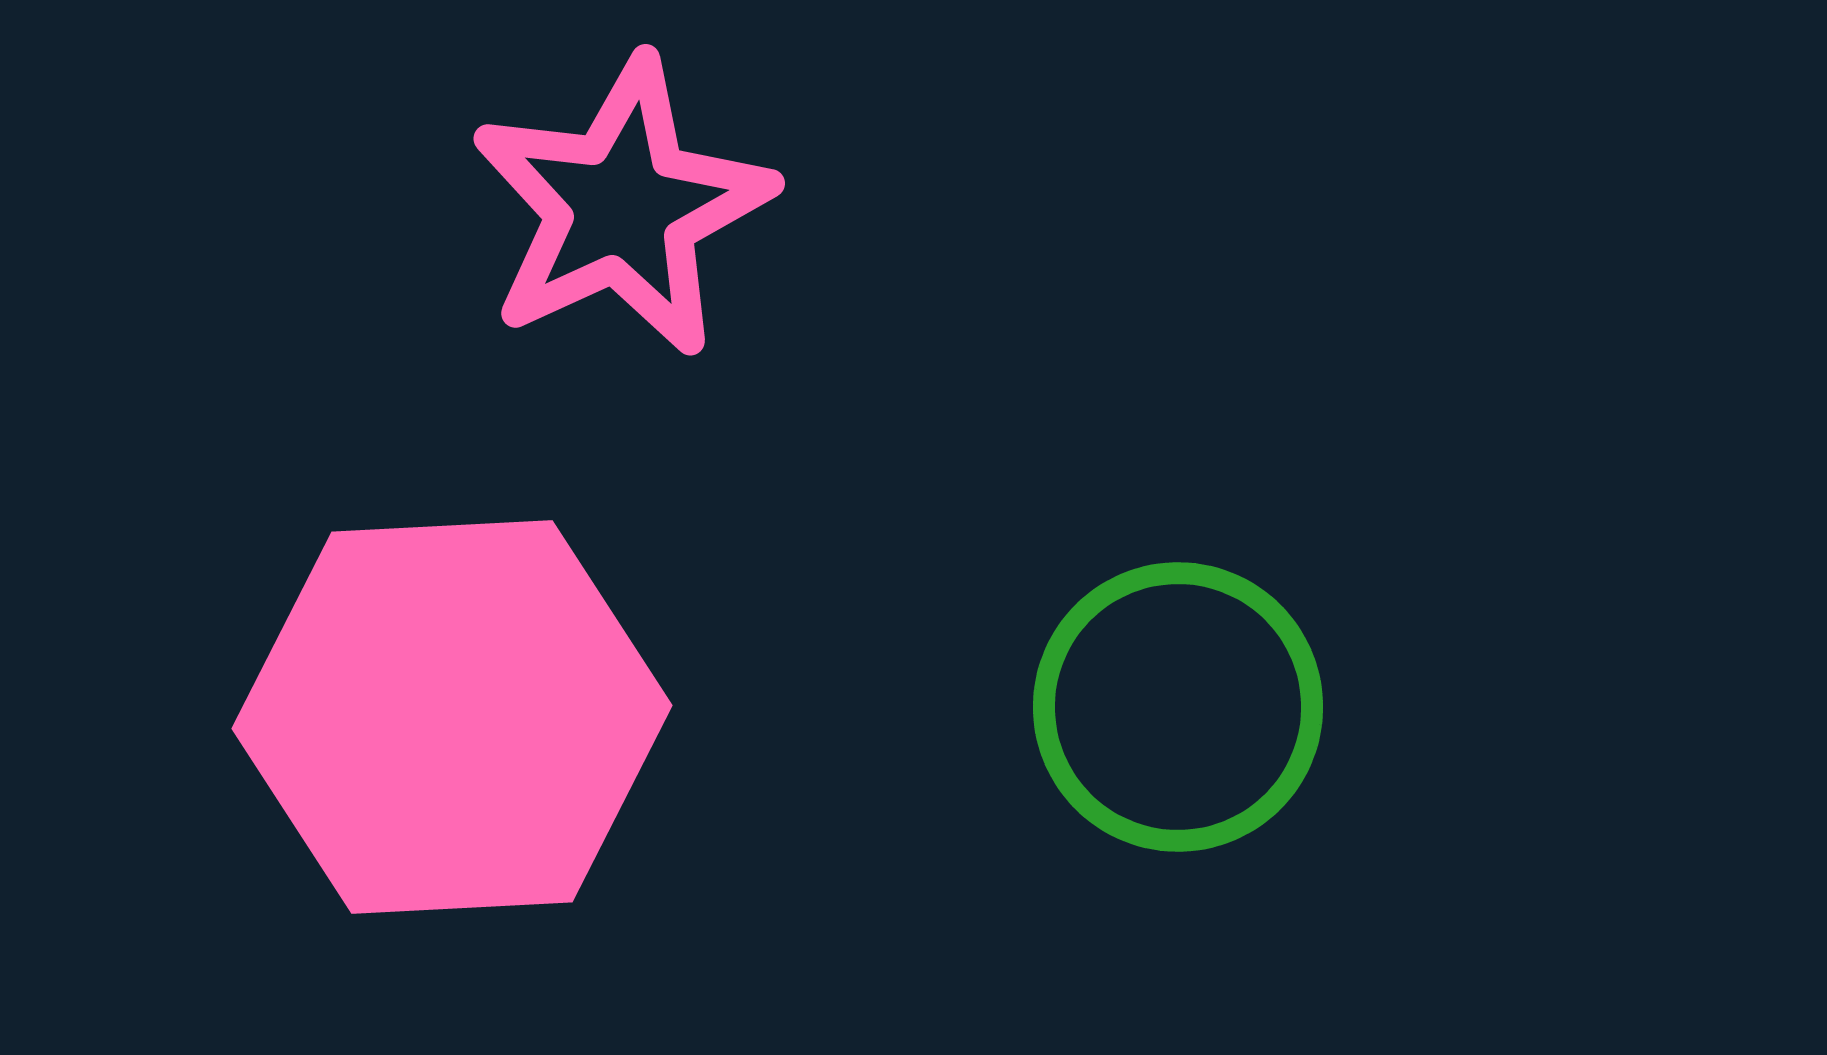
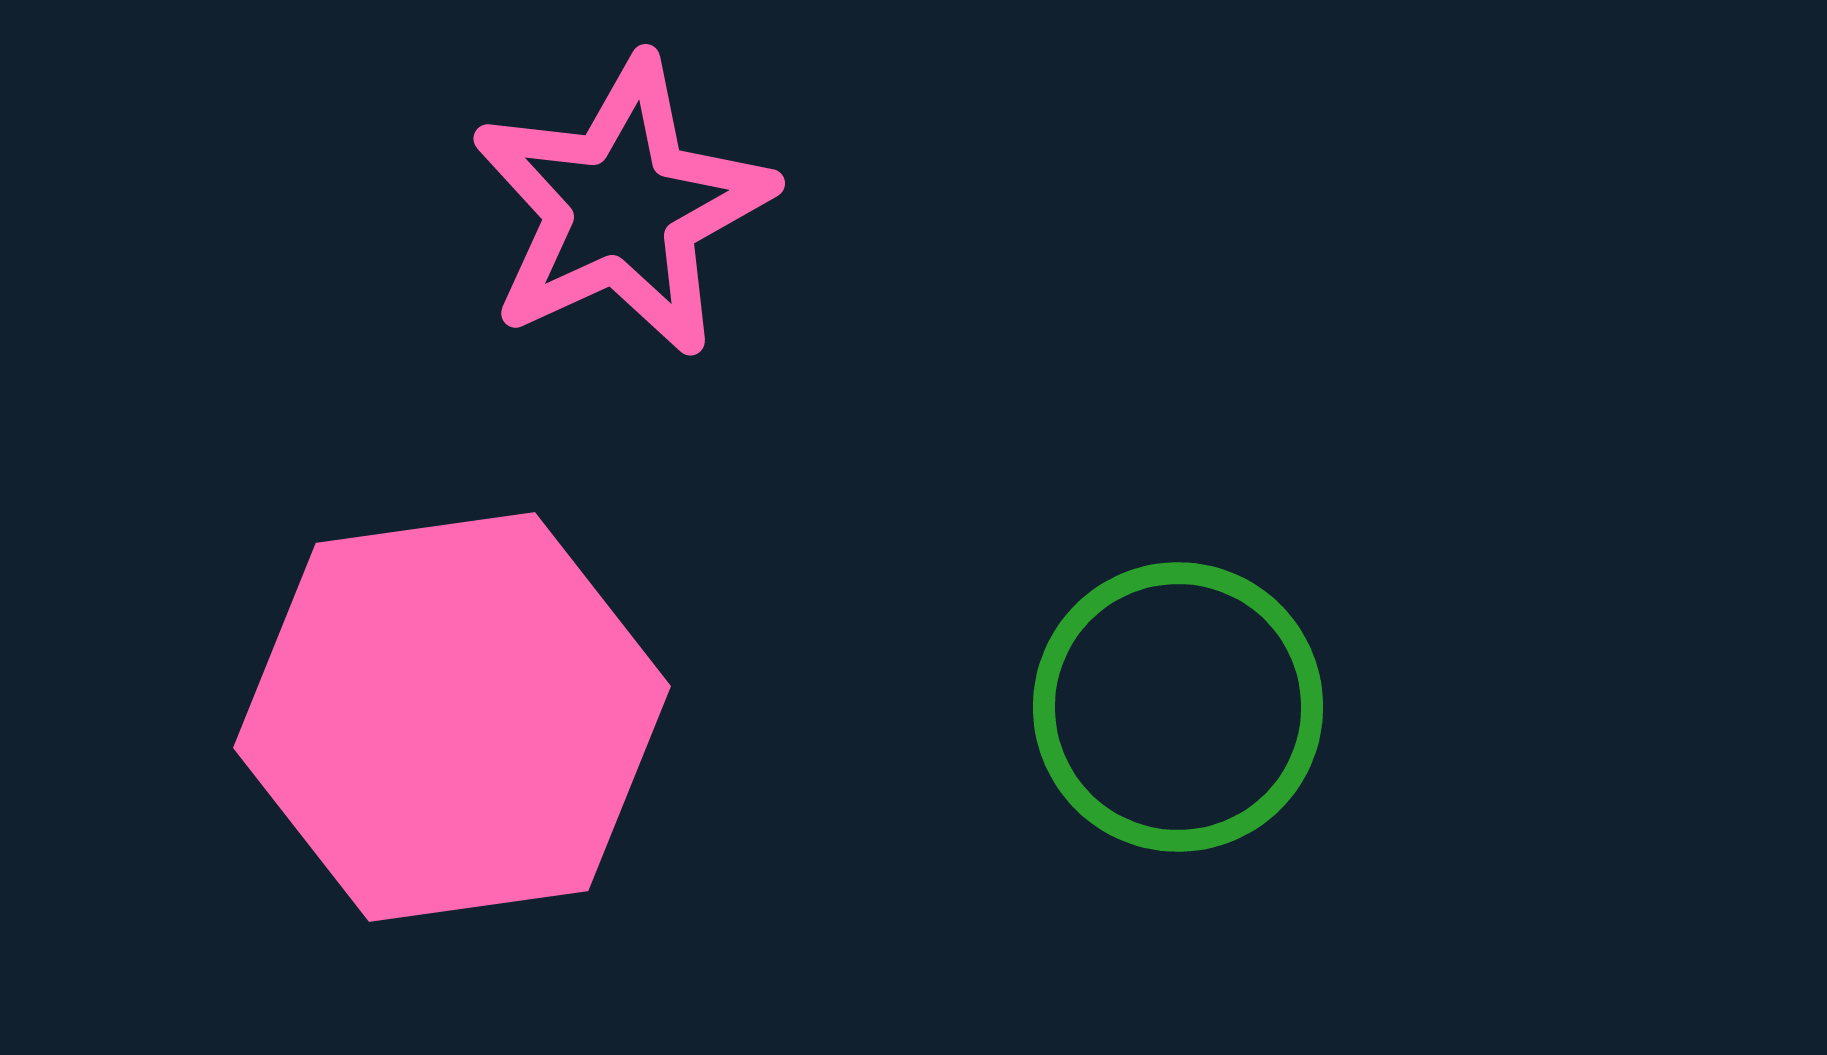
pink hexagon: rotated 5 degrees counterclockwise
